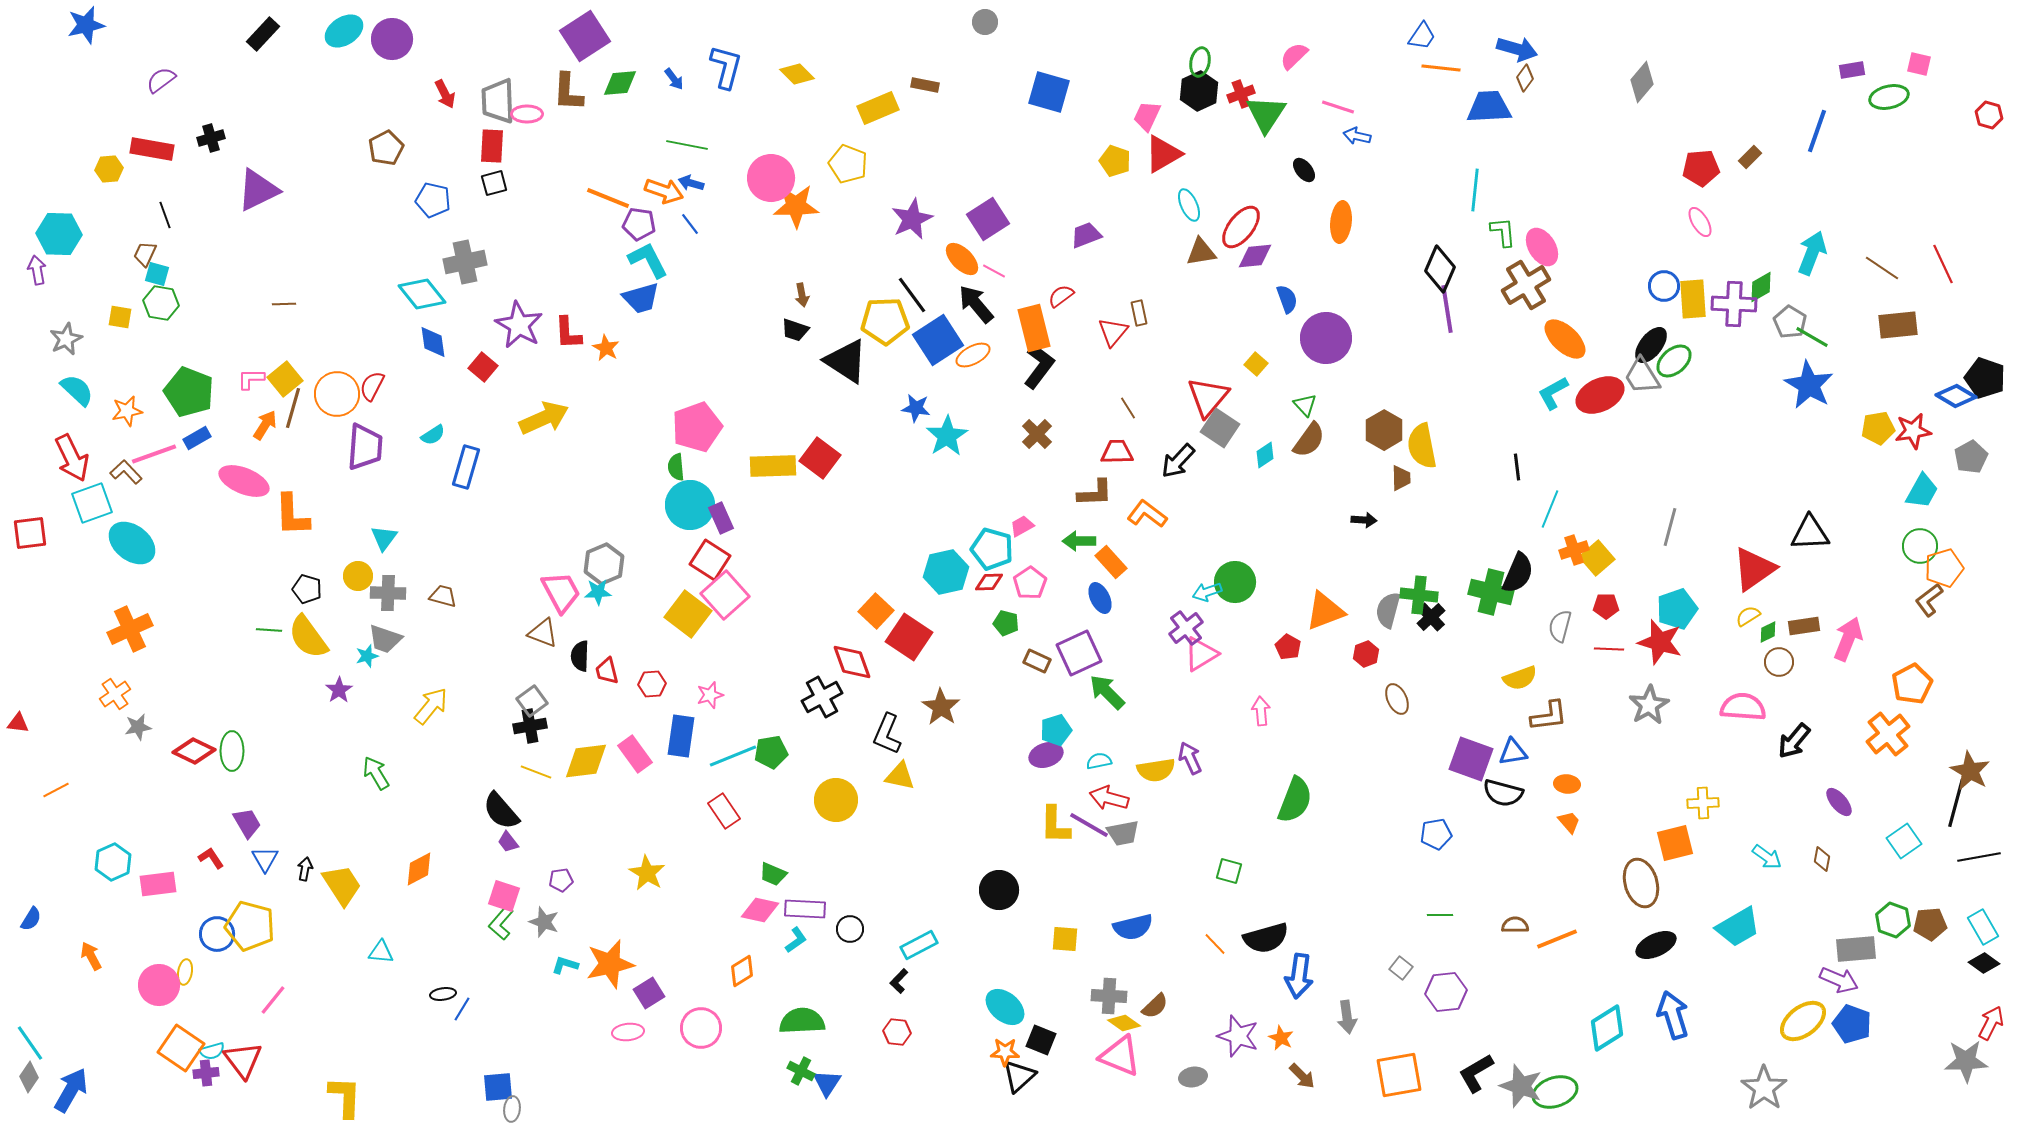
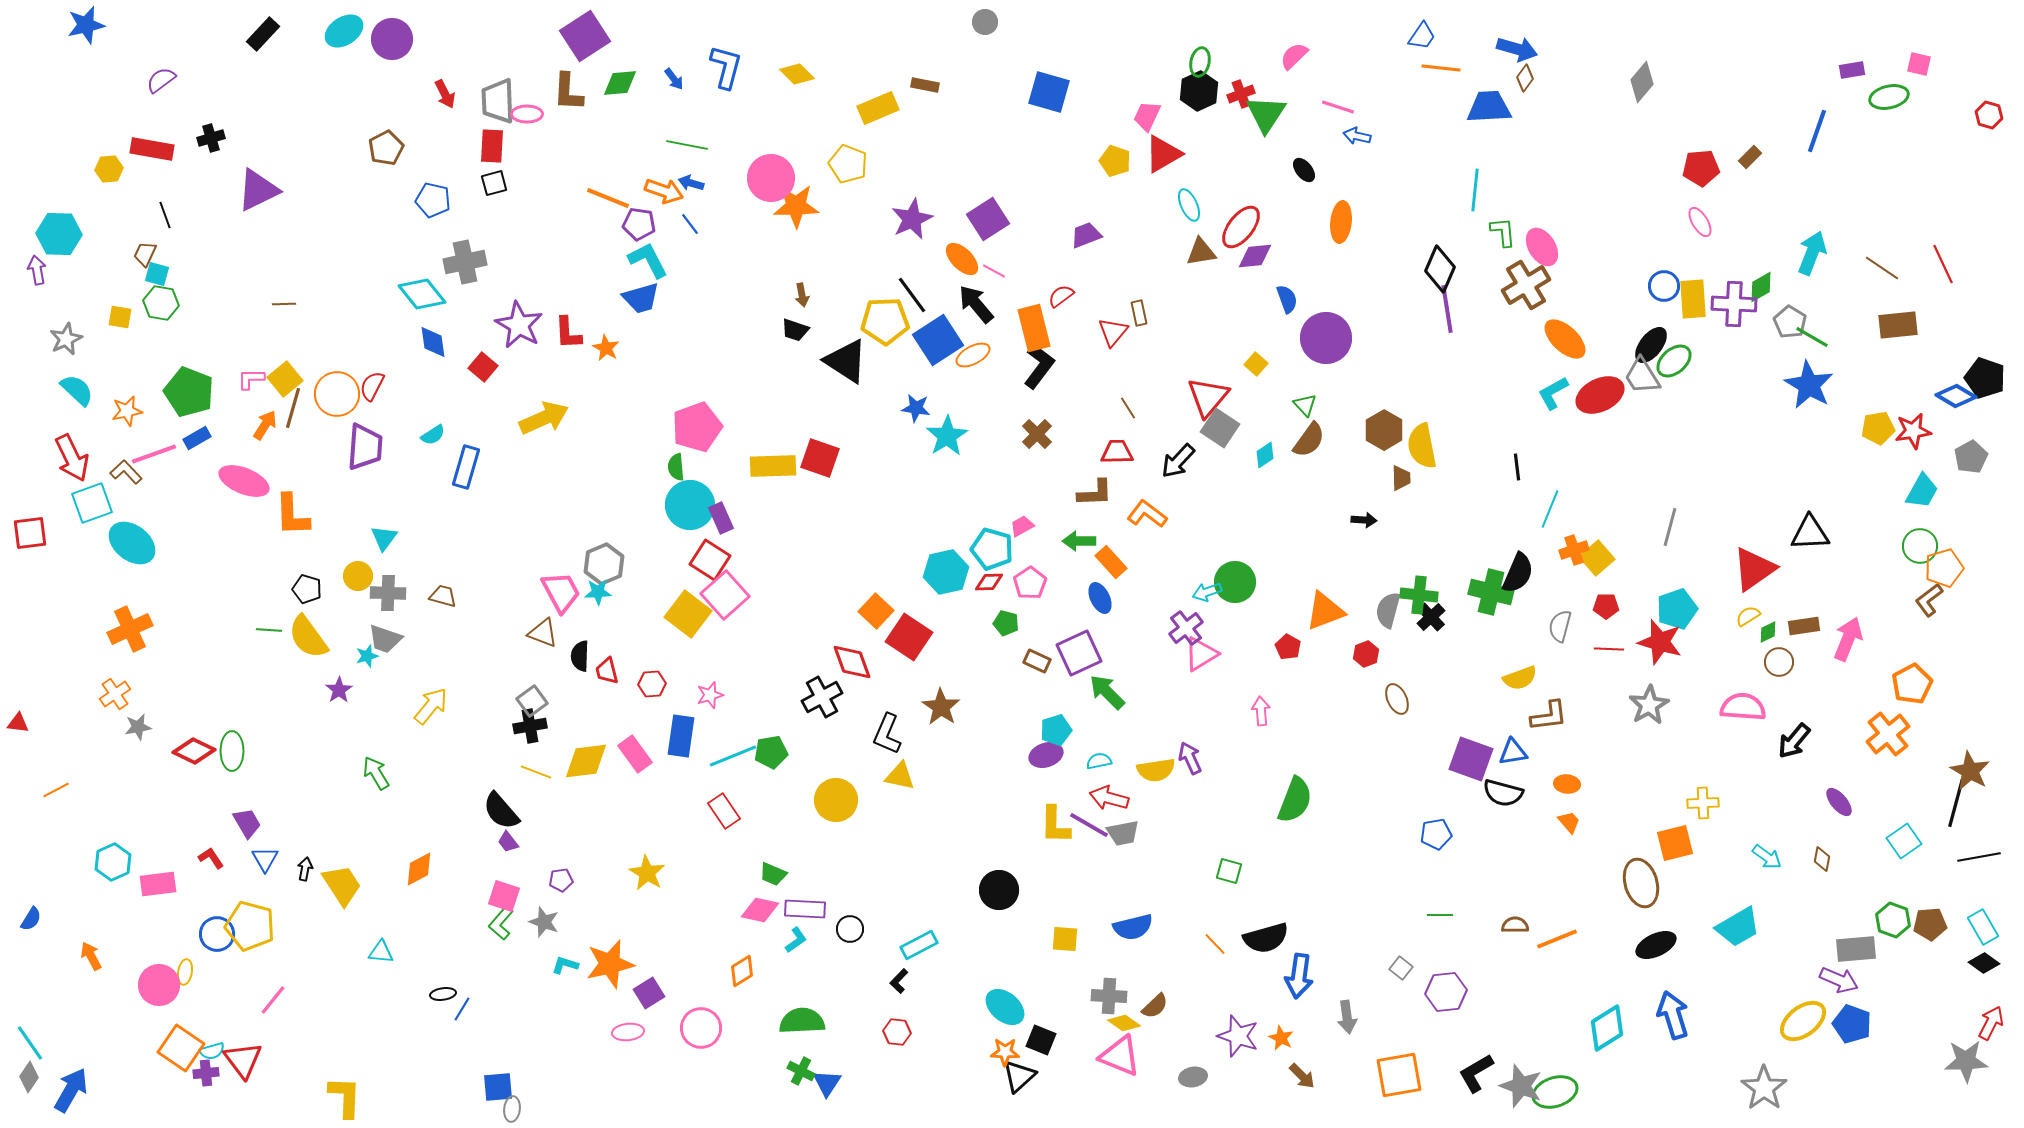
red square at (820, 458): rotated 18 degrees counterclockwise
